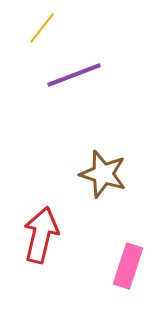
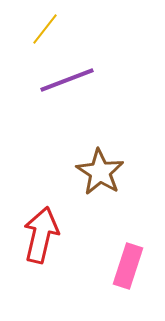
yellow line: moved 3 px right, 1 px down
purple line: moved 7 px left, 5 px down
brown star: moved 3 px left, 2 px up; rotated 15 degrees clockwise
